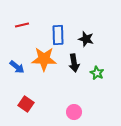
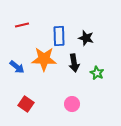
blue rectangle: moved 1 px right, 1 px down
black star: moved 1 px up
pink circle: moved 2 px left, 8 px up
